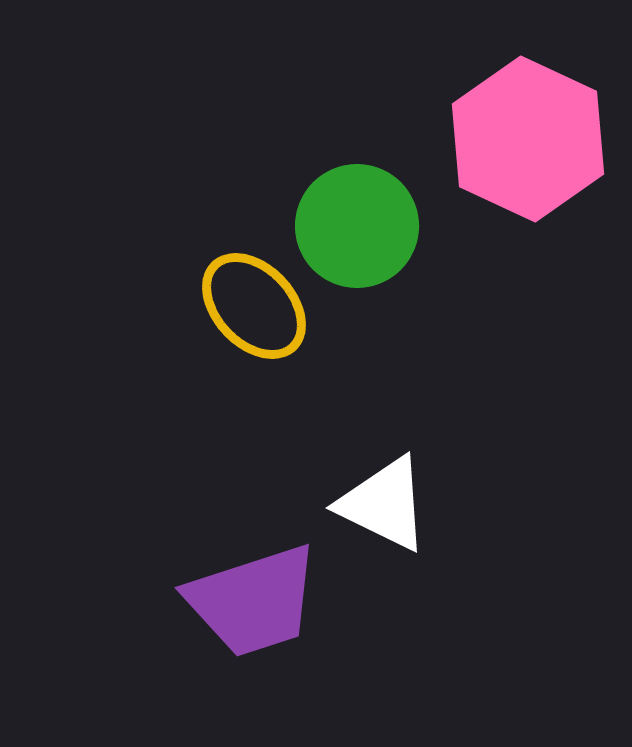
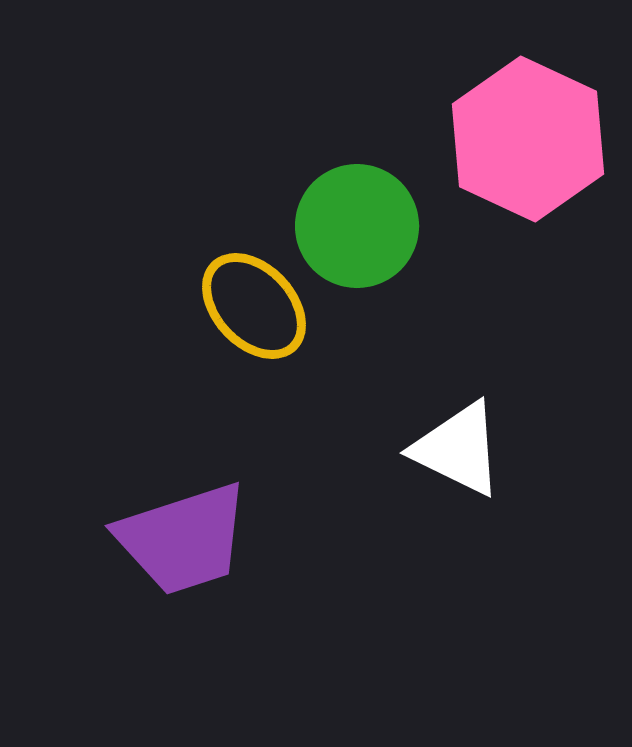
white triangle: moved 74 px right, 55 px up
purple trapezoid: moved 70 px left, 62 px up
